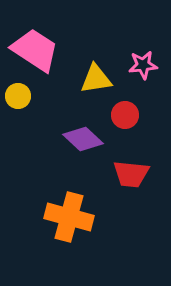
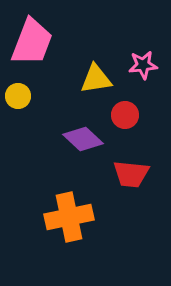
pink trapezoid: moved 3 px left, 8 px up; rotated 78 degrees clockwise
orange cross: rotated 27 degrees counterclockwise
